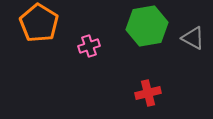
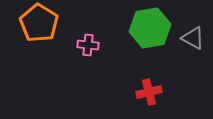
green hexagon: moved 3 px right, 2 px down
pink cross: moved 1 px left, 1 px up; rotated 25 degrees clockwise
red cross: moved 1 px right, 1 px up
